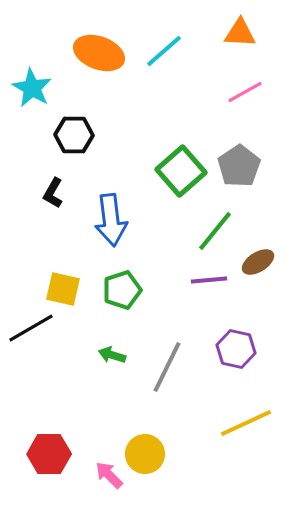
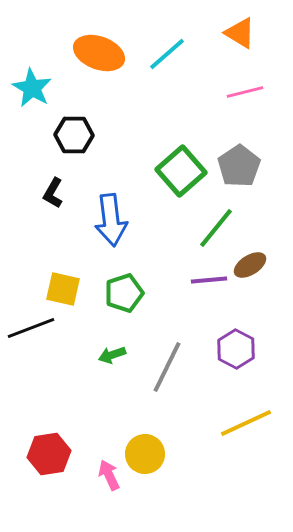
orange triangle: rotated 28 degrees clockwise
cyan line: moved 3 px right, 3 px down
pink line: rotated 15 degrees clockwise
green line: moved 1 px right, 3 px up
brown ellipse: moved 8 px left, 3 px down
green pentagon: moved 2 px right, 3 px down
black line: rotated 9 degrees clockwise
purple hexagon: rotated 15 degrees clockwise
green arrow: rotated 36 degrees counterclockwise
red hexagon: rotated 9 degrees counterclockwise
pink arrow: rotated 20 degrees clockwise
